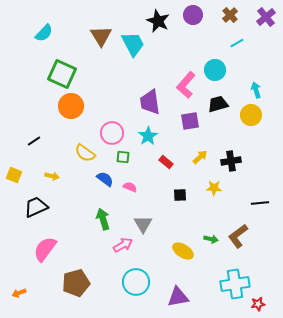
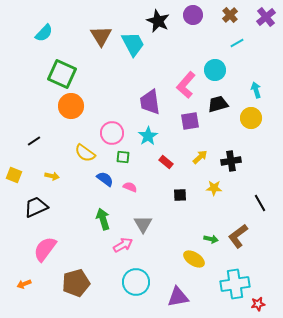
yellow circle at (251, 115): moved 3 px down
black line at (260, 203): rotated 66 degrees clockwise
yellow ellipse at (183, 251): moved 11 px right, 8 px down
orange arrow at (19, 293): moved 5 px right, 9 px up
